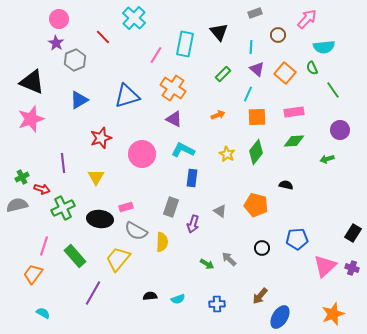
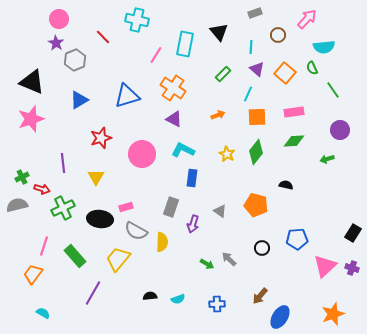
cyan cross at (134, 18): moved 3 px right, 2 px down; rotated 30 degrees counterclockwise
